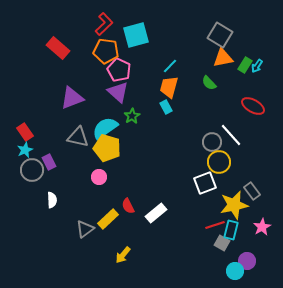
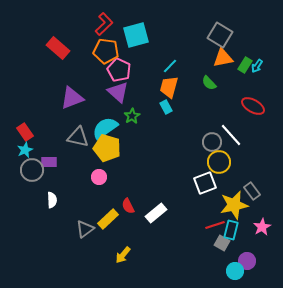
purple rectangle at (49, 162): rotated 63 degrees counterclockwise
